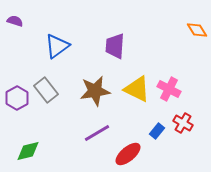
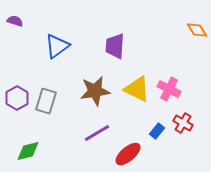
gray rectangle: moved 11 px down; rotated 55 degrees clockwise
